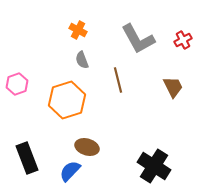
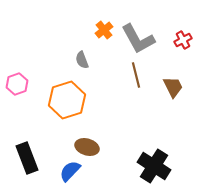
orange cross: moved 26 px right; rotated 24 degrees clockwise
brown line: moved 18 px right, 5 px up
